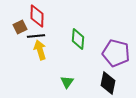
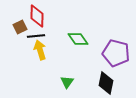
green diamond: rotated 40 degrees counterclockwise
black diamond: moved 2 px left
